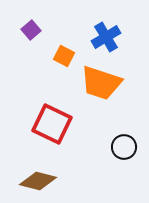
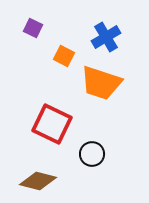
purple square: moved 2 px right, 2 px up; rotated 24 degrees counterclockwise
black circle: moved 32 px left, 7 px down
